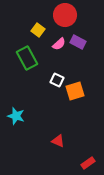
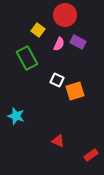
pink semicircle: rotated 24 degrees counterclockwise
red rectangle: moved 3 px right, 8 px up
